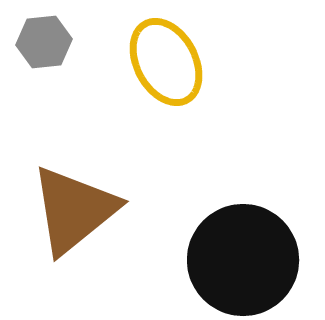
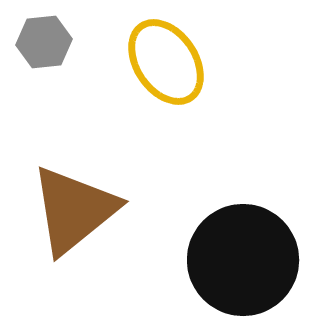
yellow ellipse: rotated 6 degrees counterclockwise
